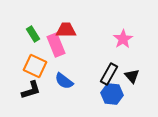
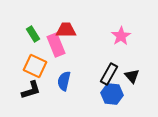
pink star: moved 2 px left, 3 px up
blue semicircle: rotated 66 degrees clockwise
